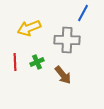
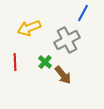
gray cross: rotated 30 degrees counterclockwise
green cross: moved 8 px right; rotated 24 degrees counterclockwise
